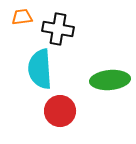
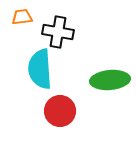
black cross: moved 3 px down
